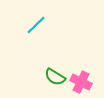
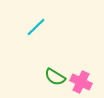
cyan line: moved 2 px down
